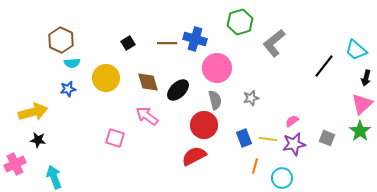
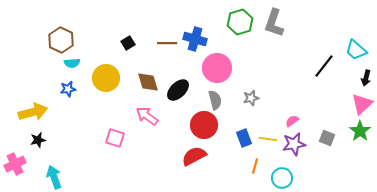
gray L-shape: moved 20 px up; rotated 32 degrees counterclockwise
black star: rotated 21 degrees counterclockwise
